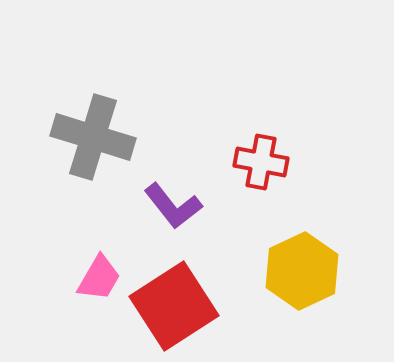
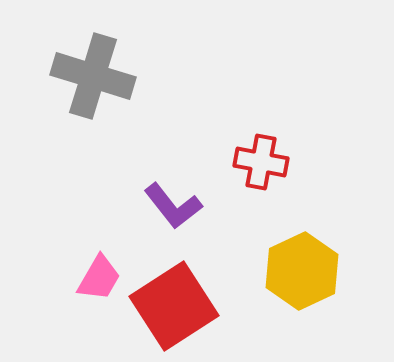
gray cross: moved 61 px up
